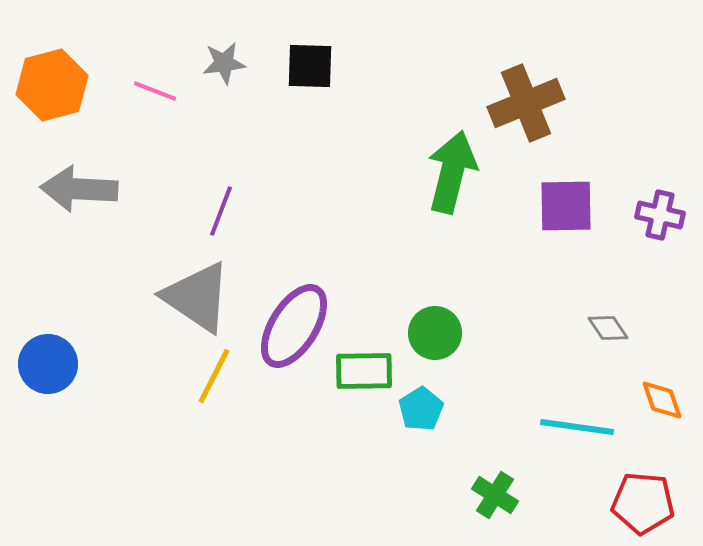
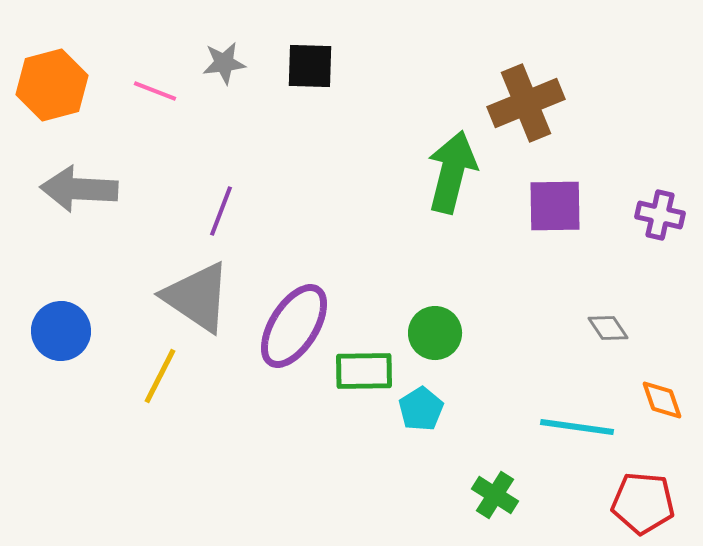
purple square: moved 11 px left
blue circle: moved 13 px right, 33 px up
yellow line: moved 54 px left
